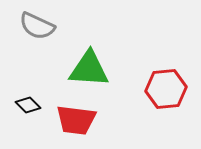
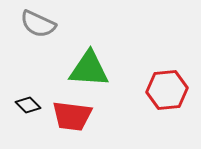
gray semicircle: moved 1 px right, 2 px up
red hexagon: moved 1 px right, 1 px down
red trapezoid: moved 4 px left, 4 px up
